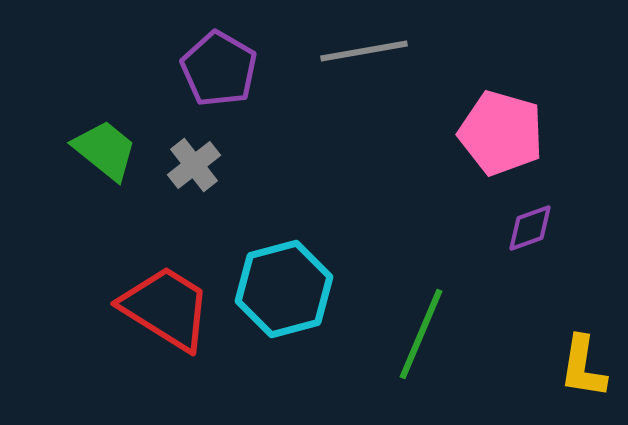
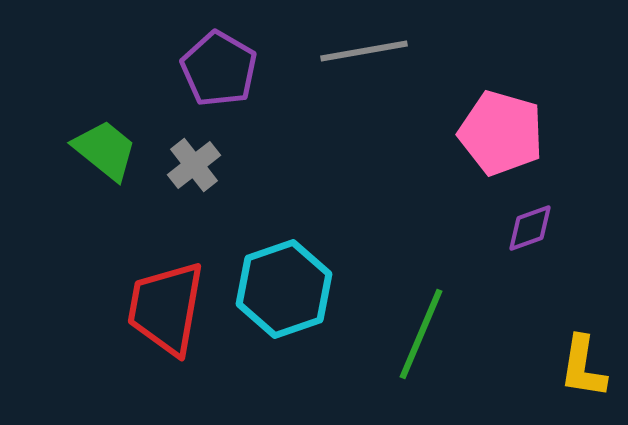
cyan hexagon: rotated 4 degrees counterclockwise
red trapezoid: rotated 112 degrees counterclockwise
